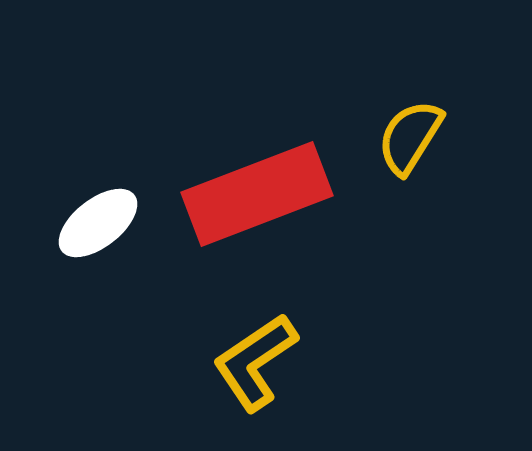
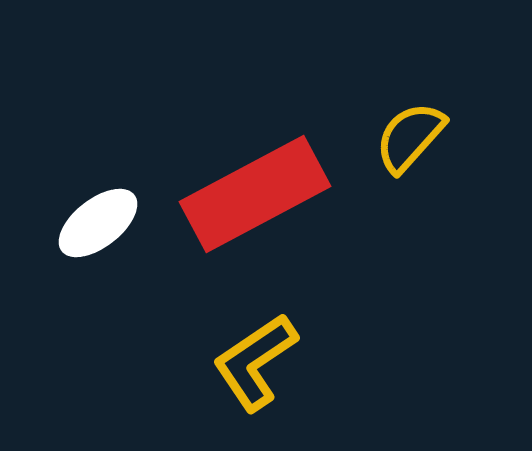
yellow semicircle: rotated 10 degrees clockwise
red rectangle: moved 2 px left; rotated 7 degrees counterclockwise
